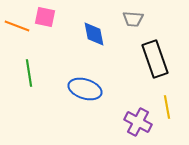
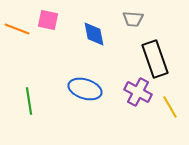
pink square: moved 3 px right, 3 px down
orange line: moved 3 px down
green line: moved 28 px down
yellow line: moved 3 px right; rotated 20 degrees counterclockwise
purple cross: moved 30 px up
